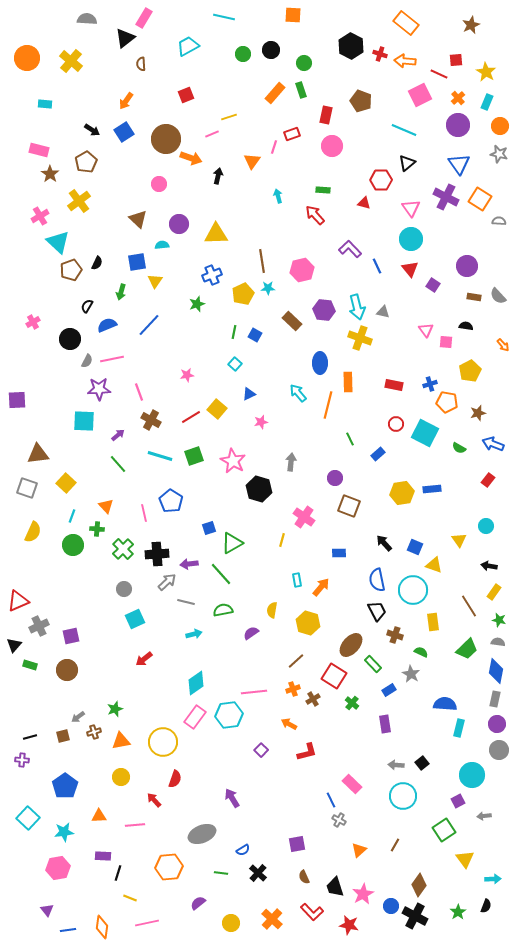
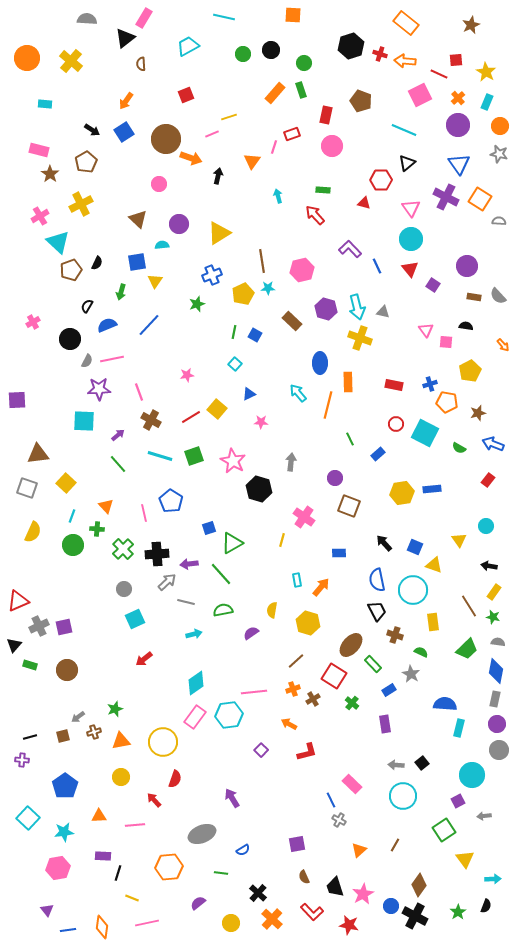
black hexagon at (351, 46): rotated 15 degrees clockwise
yellow cross at (79, 201): moved 2 px right, 3 px down; rotated 10 degrees clockwise
yellow triangle at (216, 234): moved 3 px right, 1 px up; rotated 30 degrees counterclockwise
purple hexagon at (324, 310): moved 2 px right, 1 px up; rotated 10 degrees clockwise
pink star at (261, 422): rotated 16 degrees clockwise
green star at (499, 620): moved 6 px left, 3 px up
purple square at (71, 636): moved 7 px left, 9 px up
black cross at (258, 873): moved 20 px down
yellow line at (130, 898): moved 2 px right
